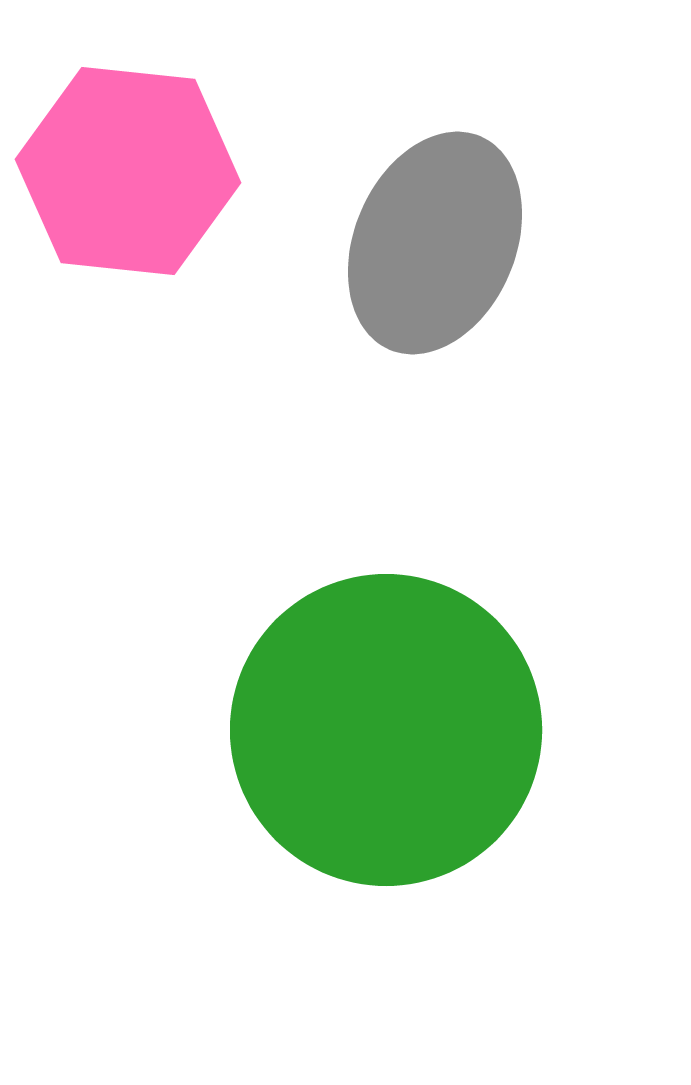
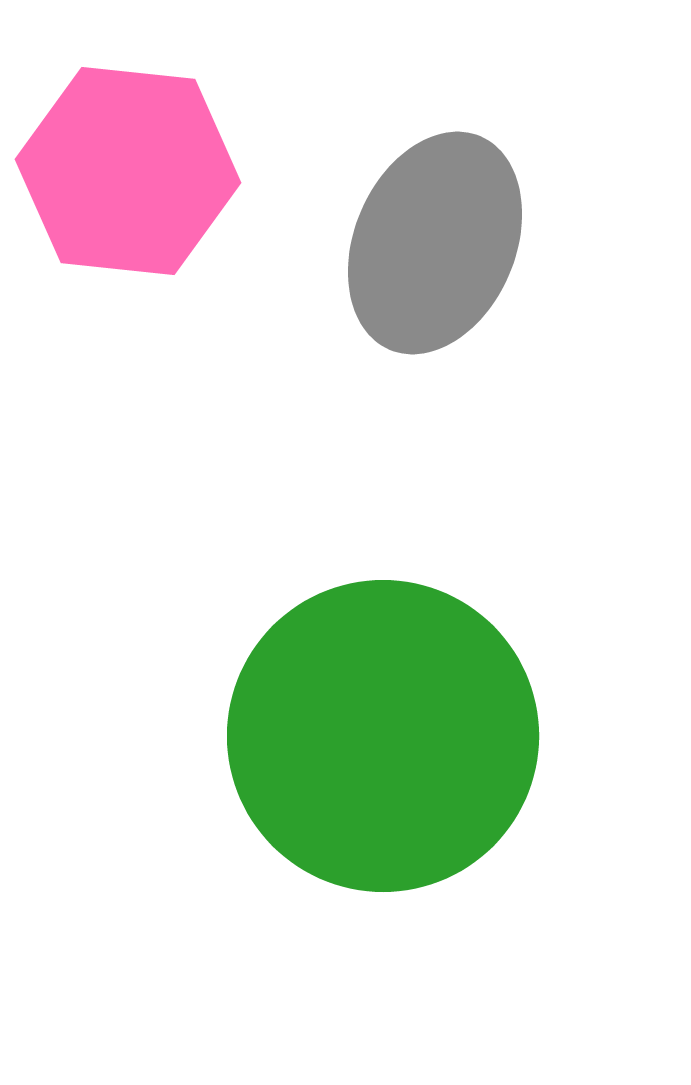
green circle: moved 3 px left, 6 px down
